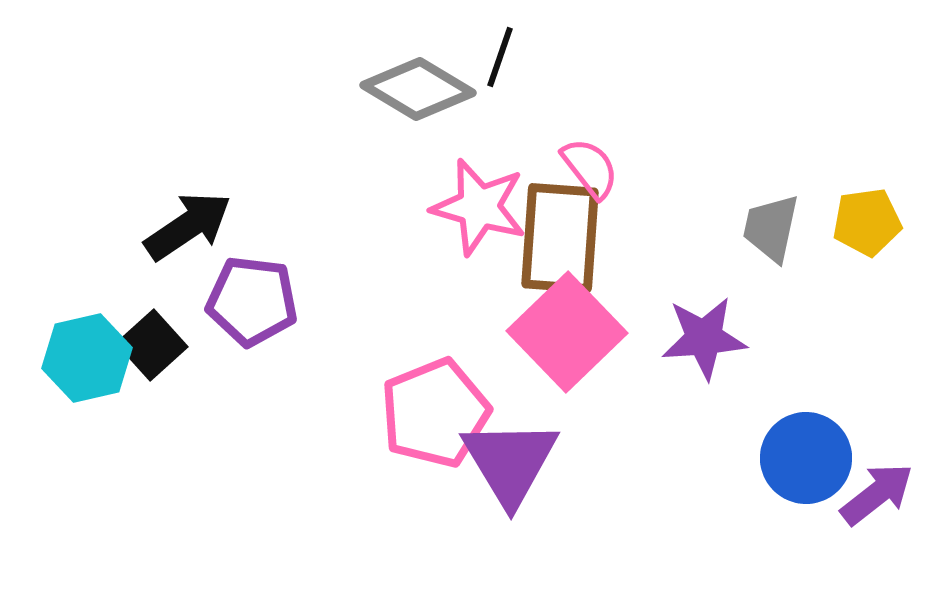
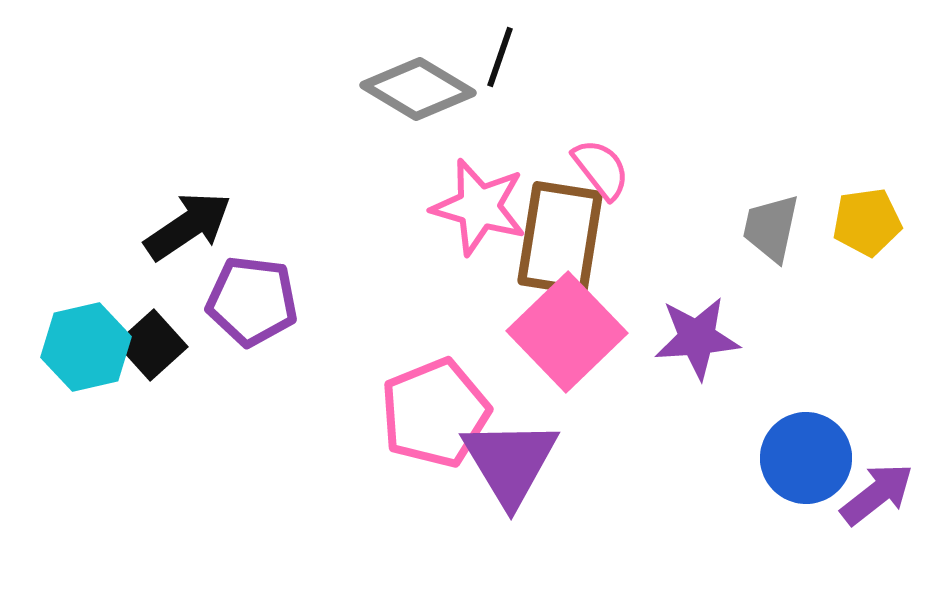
pink semicircle: moved 11 px right, 1 px down
brown rectangle: rotated 5 degrees clockwise
purple star: moved 7 px left
cyan hexagon: moved 1 px left, 11 px up
